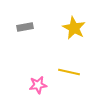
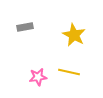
yellow star: moved 7 px down
pink star: moved 8 px up
